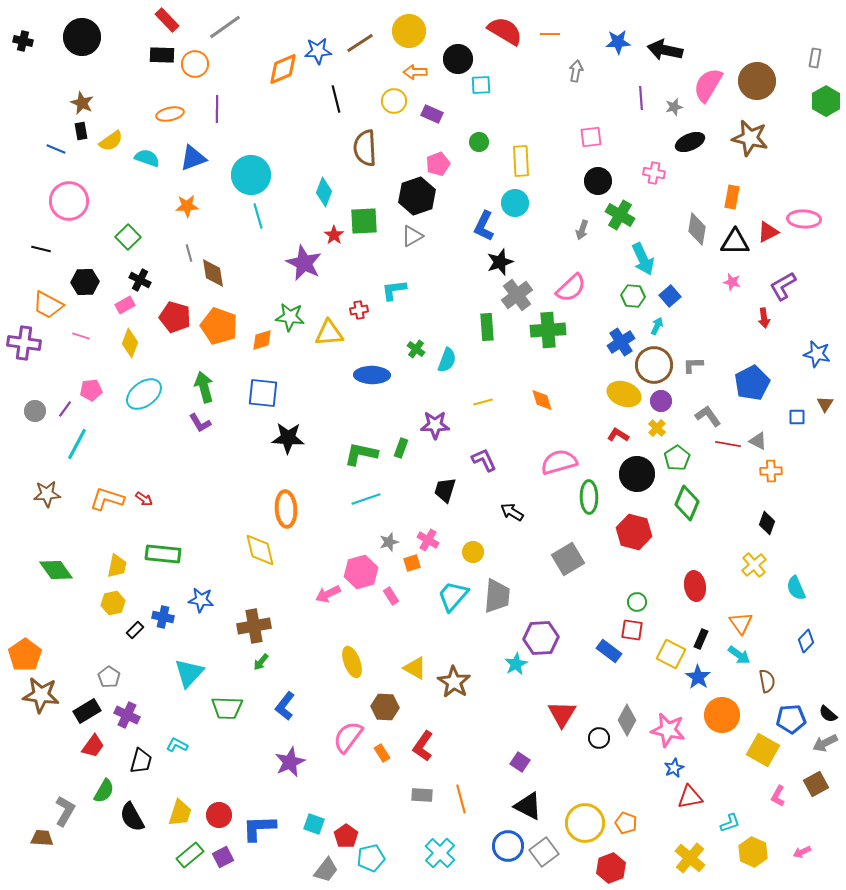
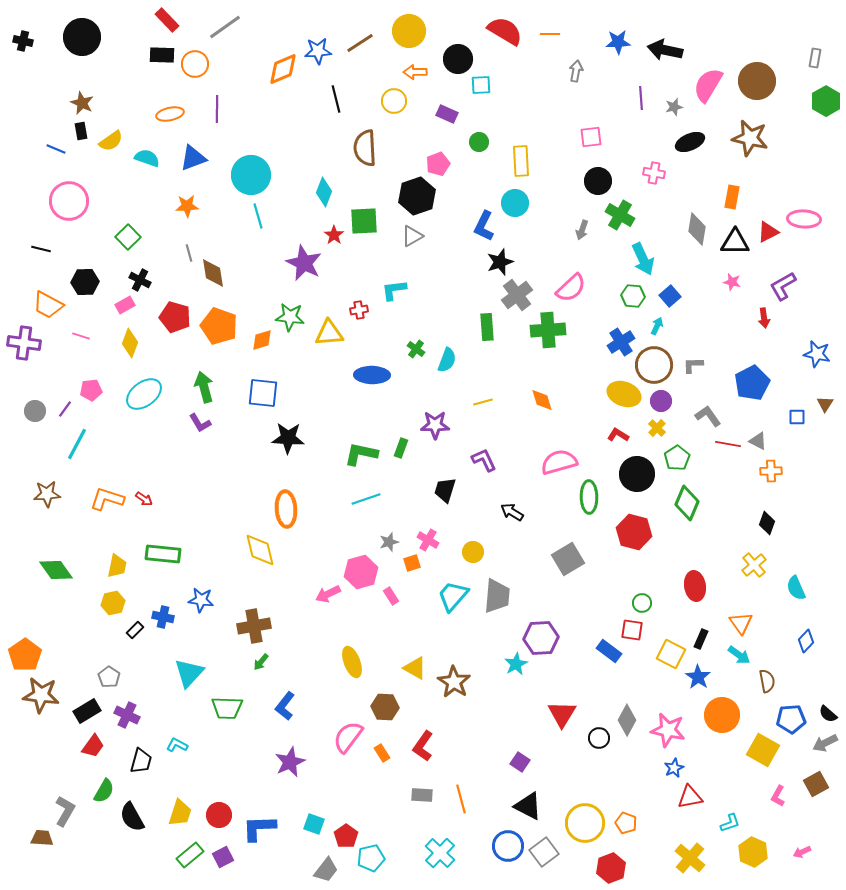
purple rectangle at (432, 114): moved 15 px right
green circle at (637, 602): moved 5 px right, 1 px down
